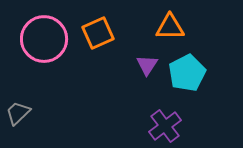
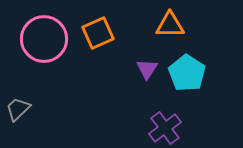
orange triangle: moved 2 px up
purple triangle: moved 4 px down
cyan pentagon: rotated 12 degrees counterclockwise
gray trapezoid: moved 4 px up
purple cross: moved 2 px down
